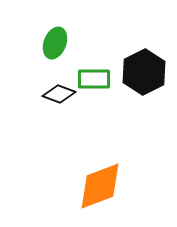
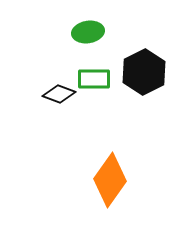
green ellipse: moved 33 px right, 11 px up; rotated 60 degrees clockwise
orange diamond: moved 10 px right, 6 px up; rotated 34 degrees counterclockwise
